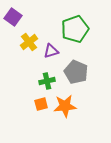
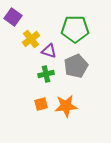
green pentagon: rotated 20 degrees clockwise
yellow cross: moved 2 px right, 3 px up
purple triangle: moved 2 px left; rotated 35 degrees clockwise
gray pentagon: moved 6 px up; rotated 25 degrees clockwise
green cross: moved 1 px left, 7 px up
orange star: moved 1 px right
